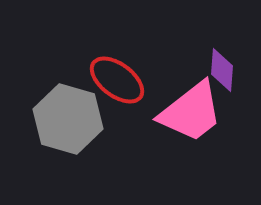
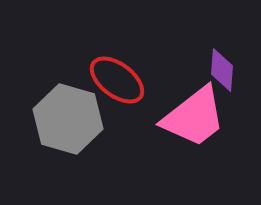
pink trapezoid: moved 3 px right, 5 px down
